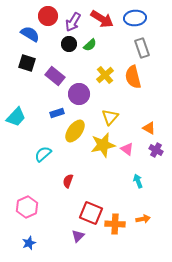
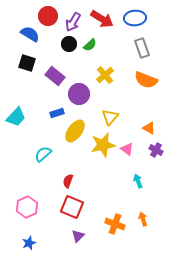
orange semicircle: moved 13 px right, 3 px down; rotated 55 degrees counterclockwise
red square: moved 19 px left, 6 px up
orange arrow: rotated 96 degrees counterclockwise
orange cross: rotated 18 degrees clockwise
